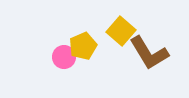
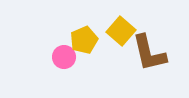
yellow pentagon: moved 1 px right, 6 px up
brown L-shape: rotated 18 degrees clockwise
